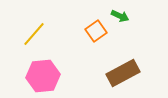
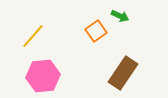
yellow line: moved 1 px left, 2 px down
brown rectangle: rotated 28 degrees counterclockwise
